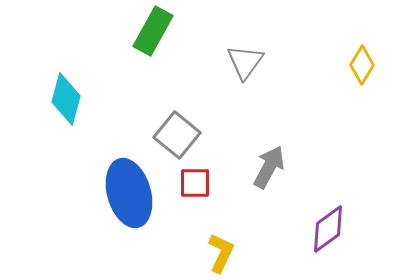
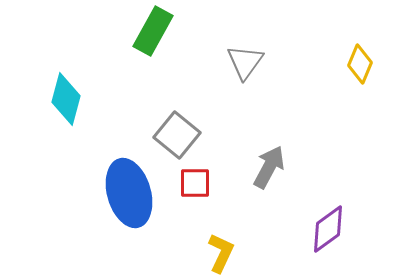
yellow diamond: moved 2 px left, 1 px up; rotated 9 degrees counterclockwise
